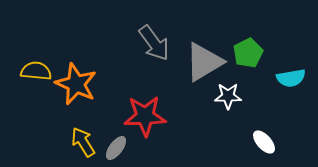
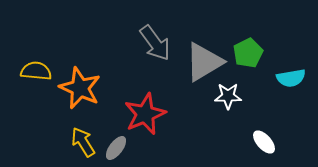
gray arrow: moved 1 px right
orange star: moved 4 px right, 4 px down
red star: moved 2 px up; rotated 21 degrees counterclockwise
